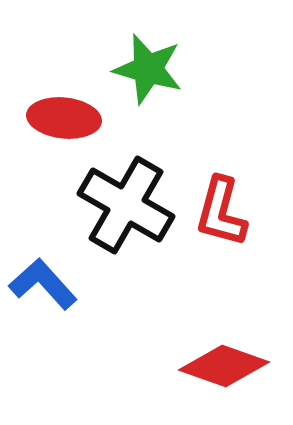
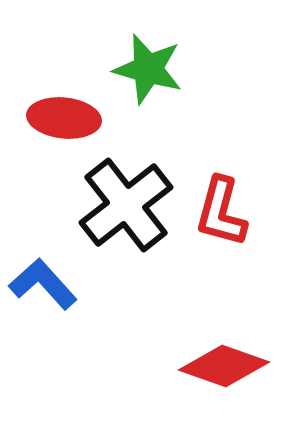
black cross: rotated 22 degrees clockwise
